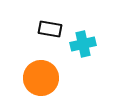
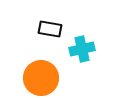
cyan cross: moved 1 px left, 5 px down
